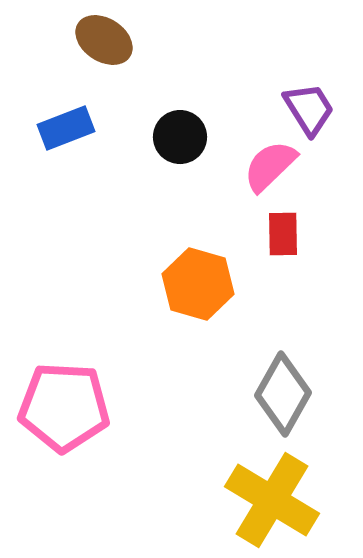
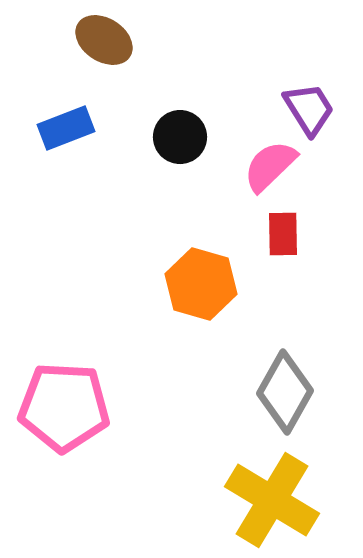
orange hexagon: moved 3 px right
gray diamond: moved 2 px right, 2 px up
